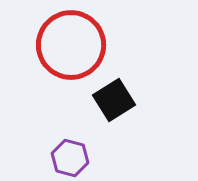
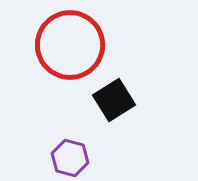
red circle: moved 1 px left
